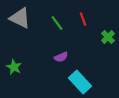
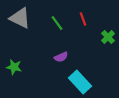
green star: rotated 14 degrees counterclockwise
